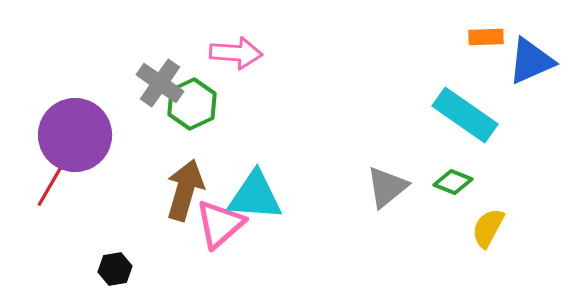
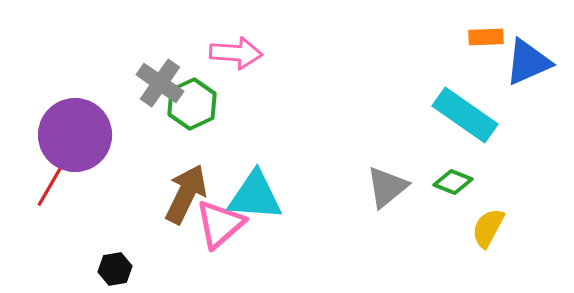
blue triangle: moved 3 px left, 1 px down
brown arrow: moved 1 px right, 4 px down; rotated 10 degrees clockwise
